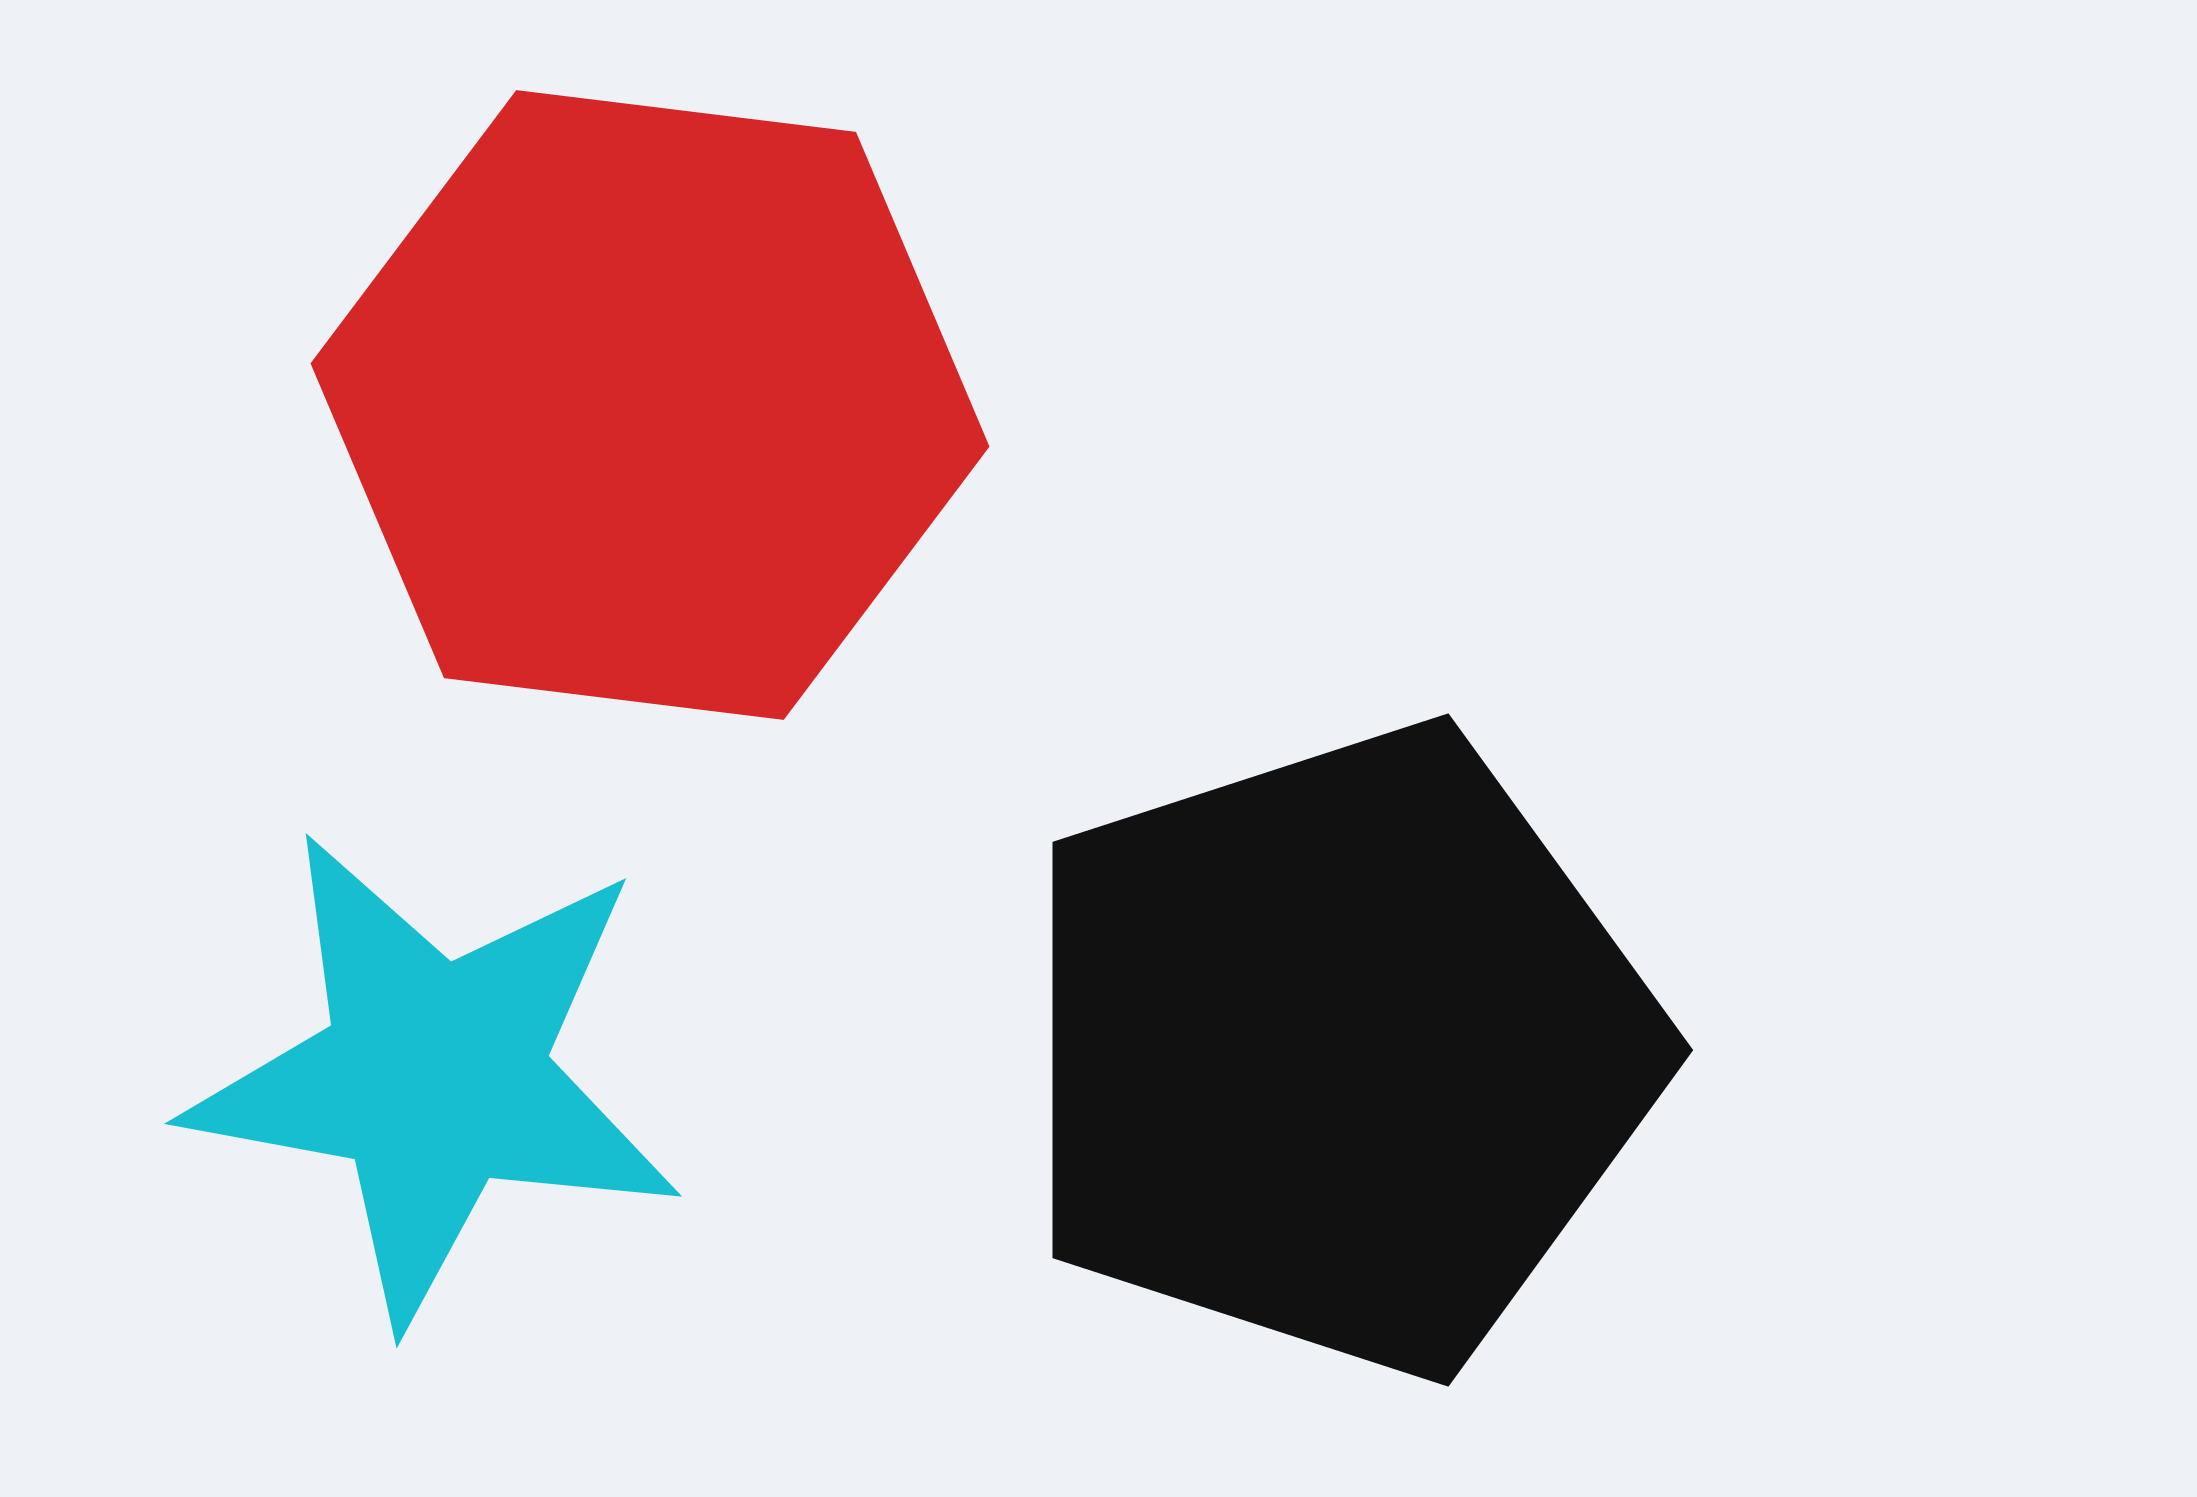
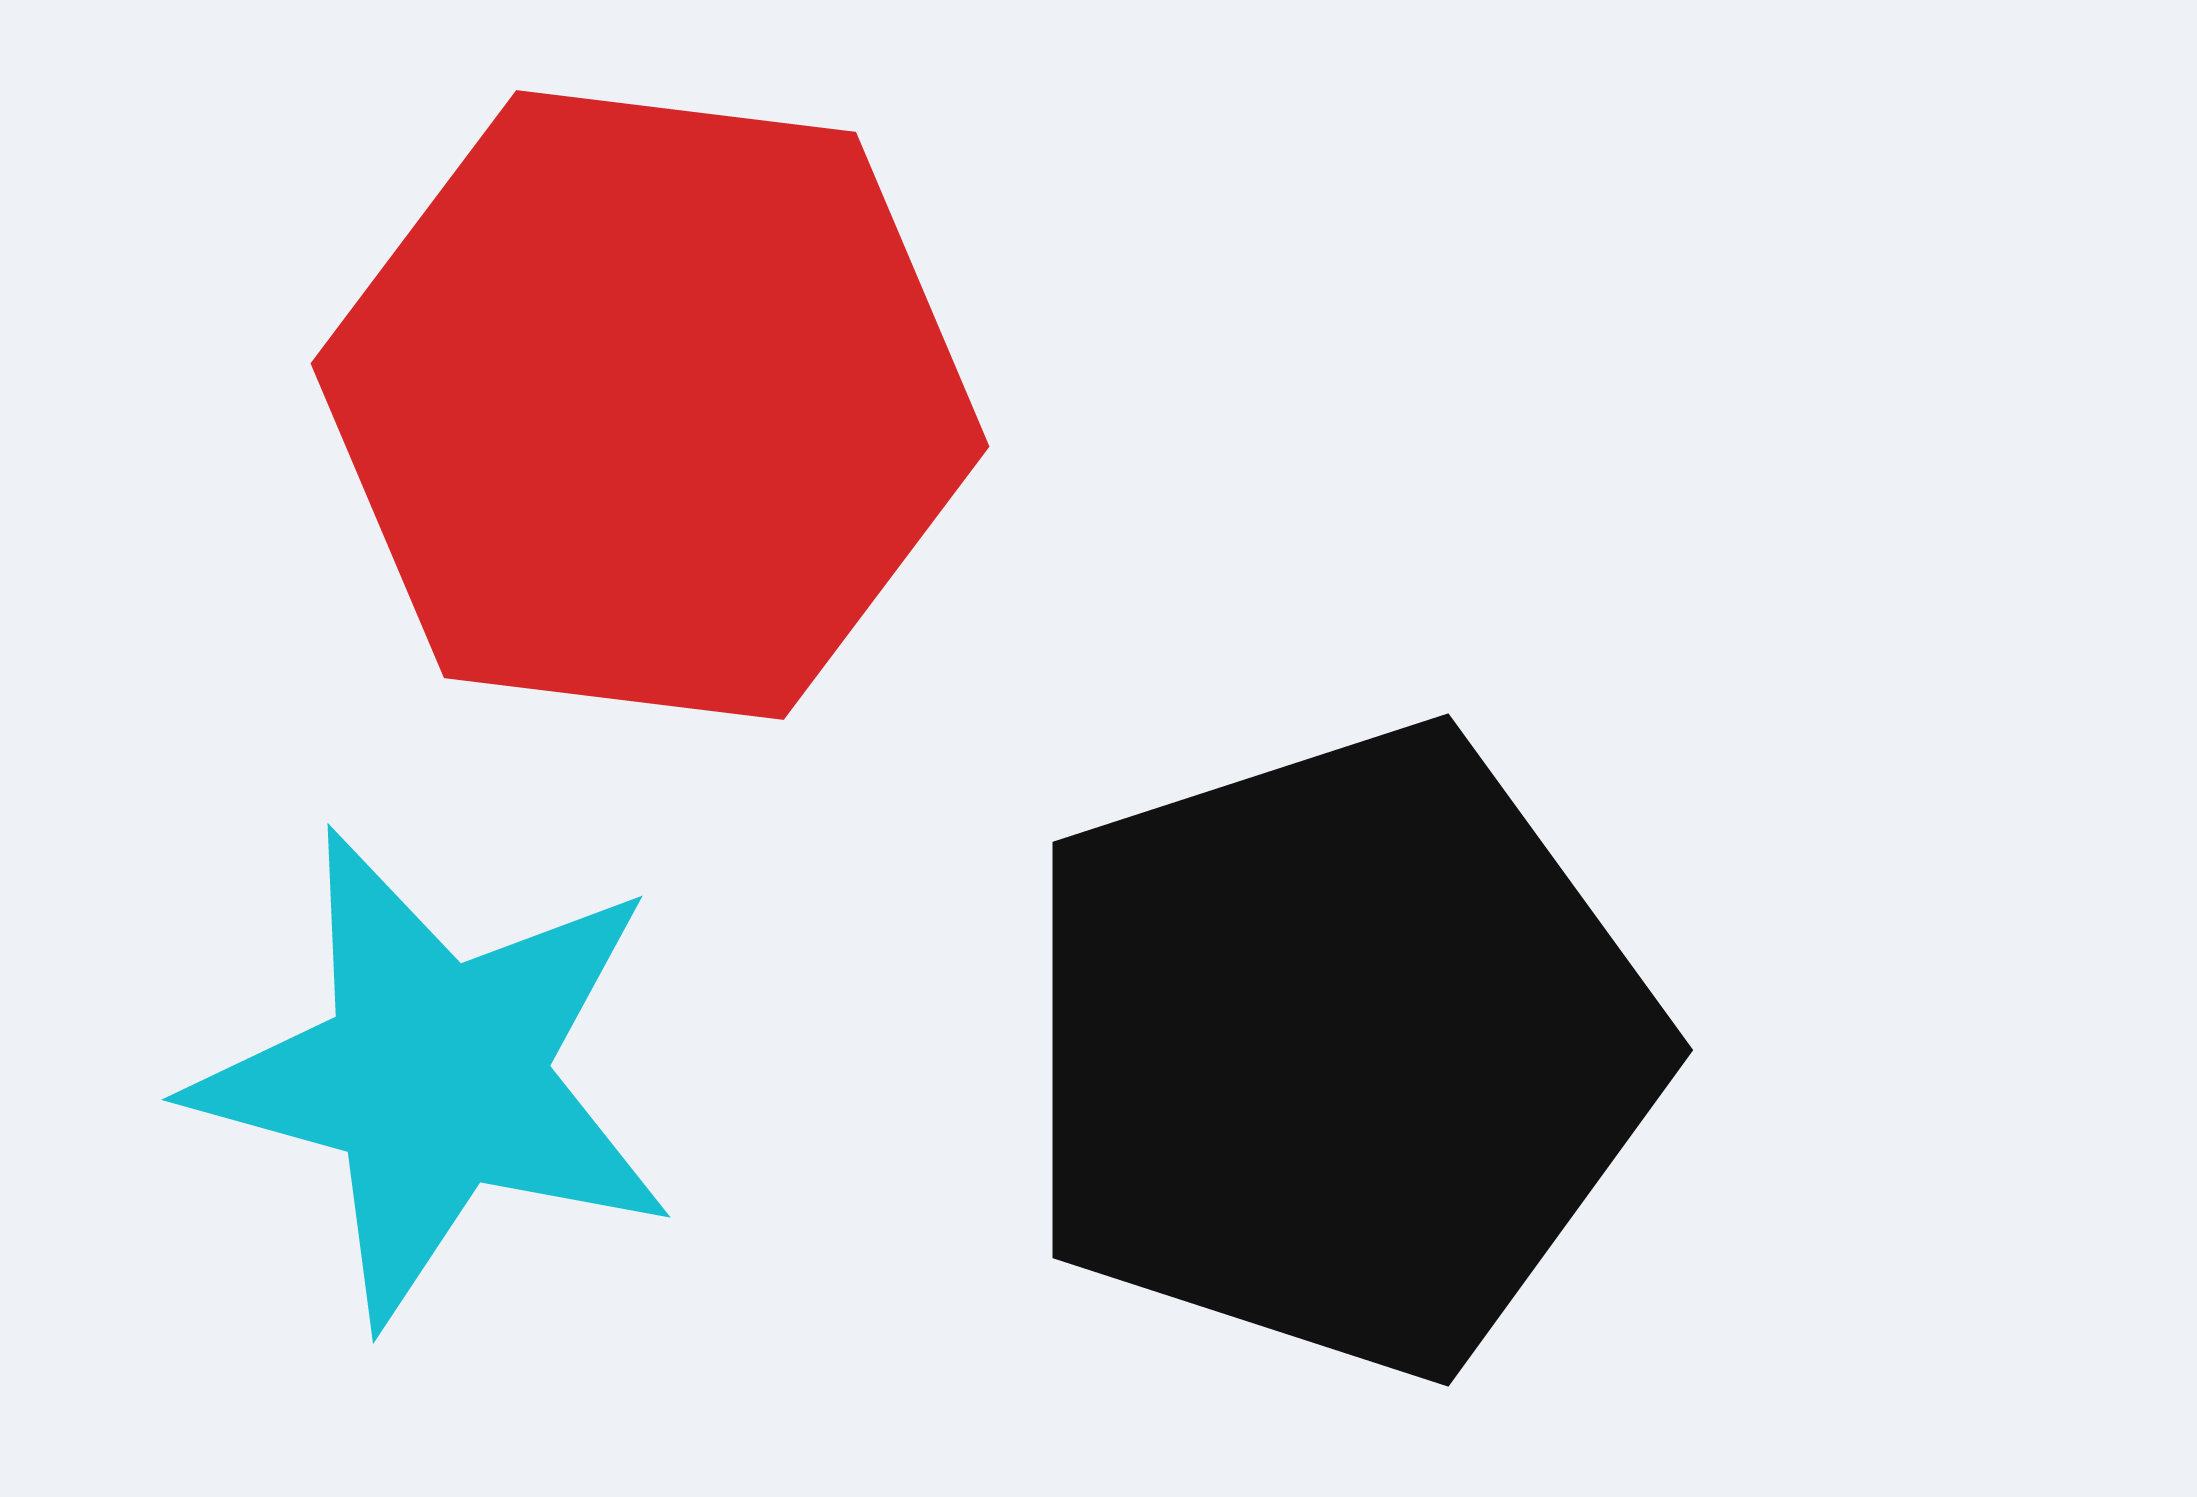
cyan star: rotated 5 degrees clockwise
